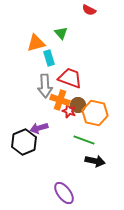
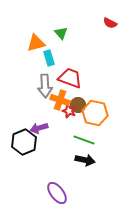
red semicircle: moved 21 px right, 13 px down
black arrow: moved 10 px left, 1 px up
purple ellipse: moved 7 px left
